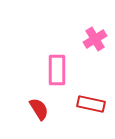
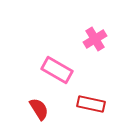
pink rectangle: rotated 60 degrees counterclockwise
